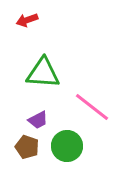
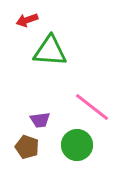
green triangle: moved 7 px right, 22 px up
purple trapezoid: moved 2 px right; rotated 20 degrees clockwise
green circle: moved 10 px right, 1 px up
